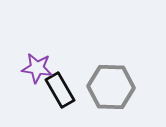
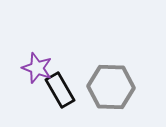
purple star: rotated 12 degrees clockwise
